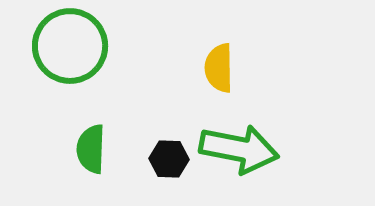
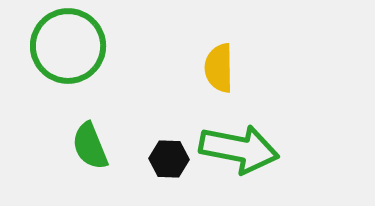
green circle: moved 2 px left
green semicircle: moved 1 px left, 3 px up; rotated 24 degrees counterclockwise
